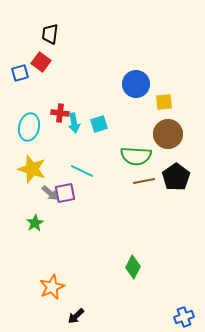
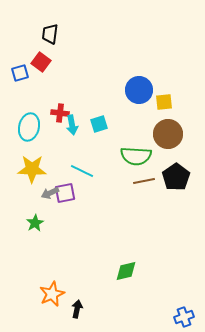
blue circle: moved 3 px right, 6 px down
cyan arrow: moved 2 px left, 2 px down
yellow star: rotated 16 degrees counterclockwise
gray arrow: rotated 114 degrees clockwise
green diamond: moved 7 px left, 4 px down; rotated 50 degrees clockwise
orange star: moved 7 px down
black arrow: moved 1 px right, 7 px up; rotated 144 degrees clockwise
